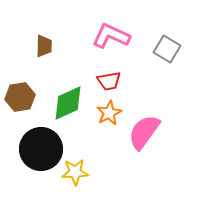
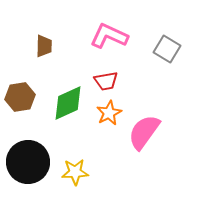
pink L-shape: moved 2 px left
red trapezoid: moved 3 px left
black circle: moved 13 px left, 13 px down
